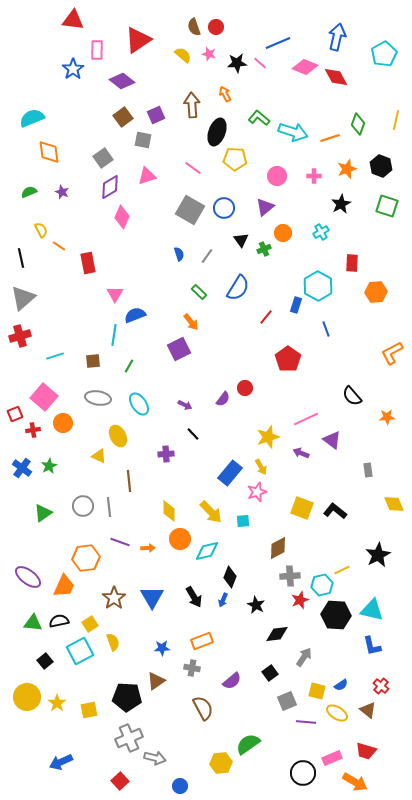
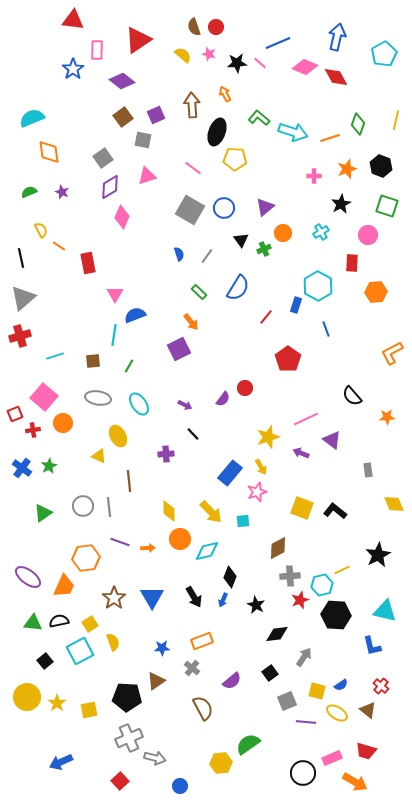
pink circle at (277, 176): moved 91 px right, 59 px down
cyan triangle at (372, 610): moved 13 px right, 1 px down
gray cross at (192, 668): rotated 28 degrees clockwise
